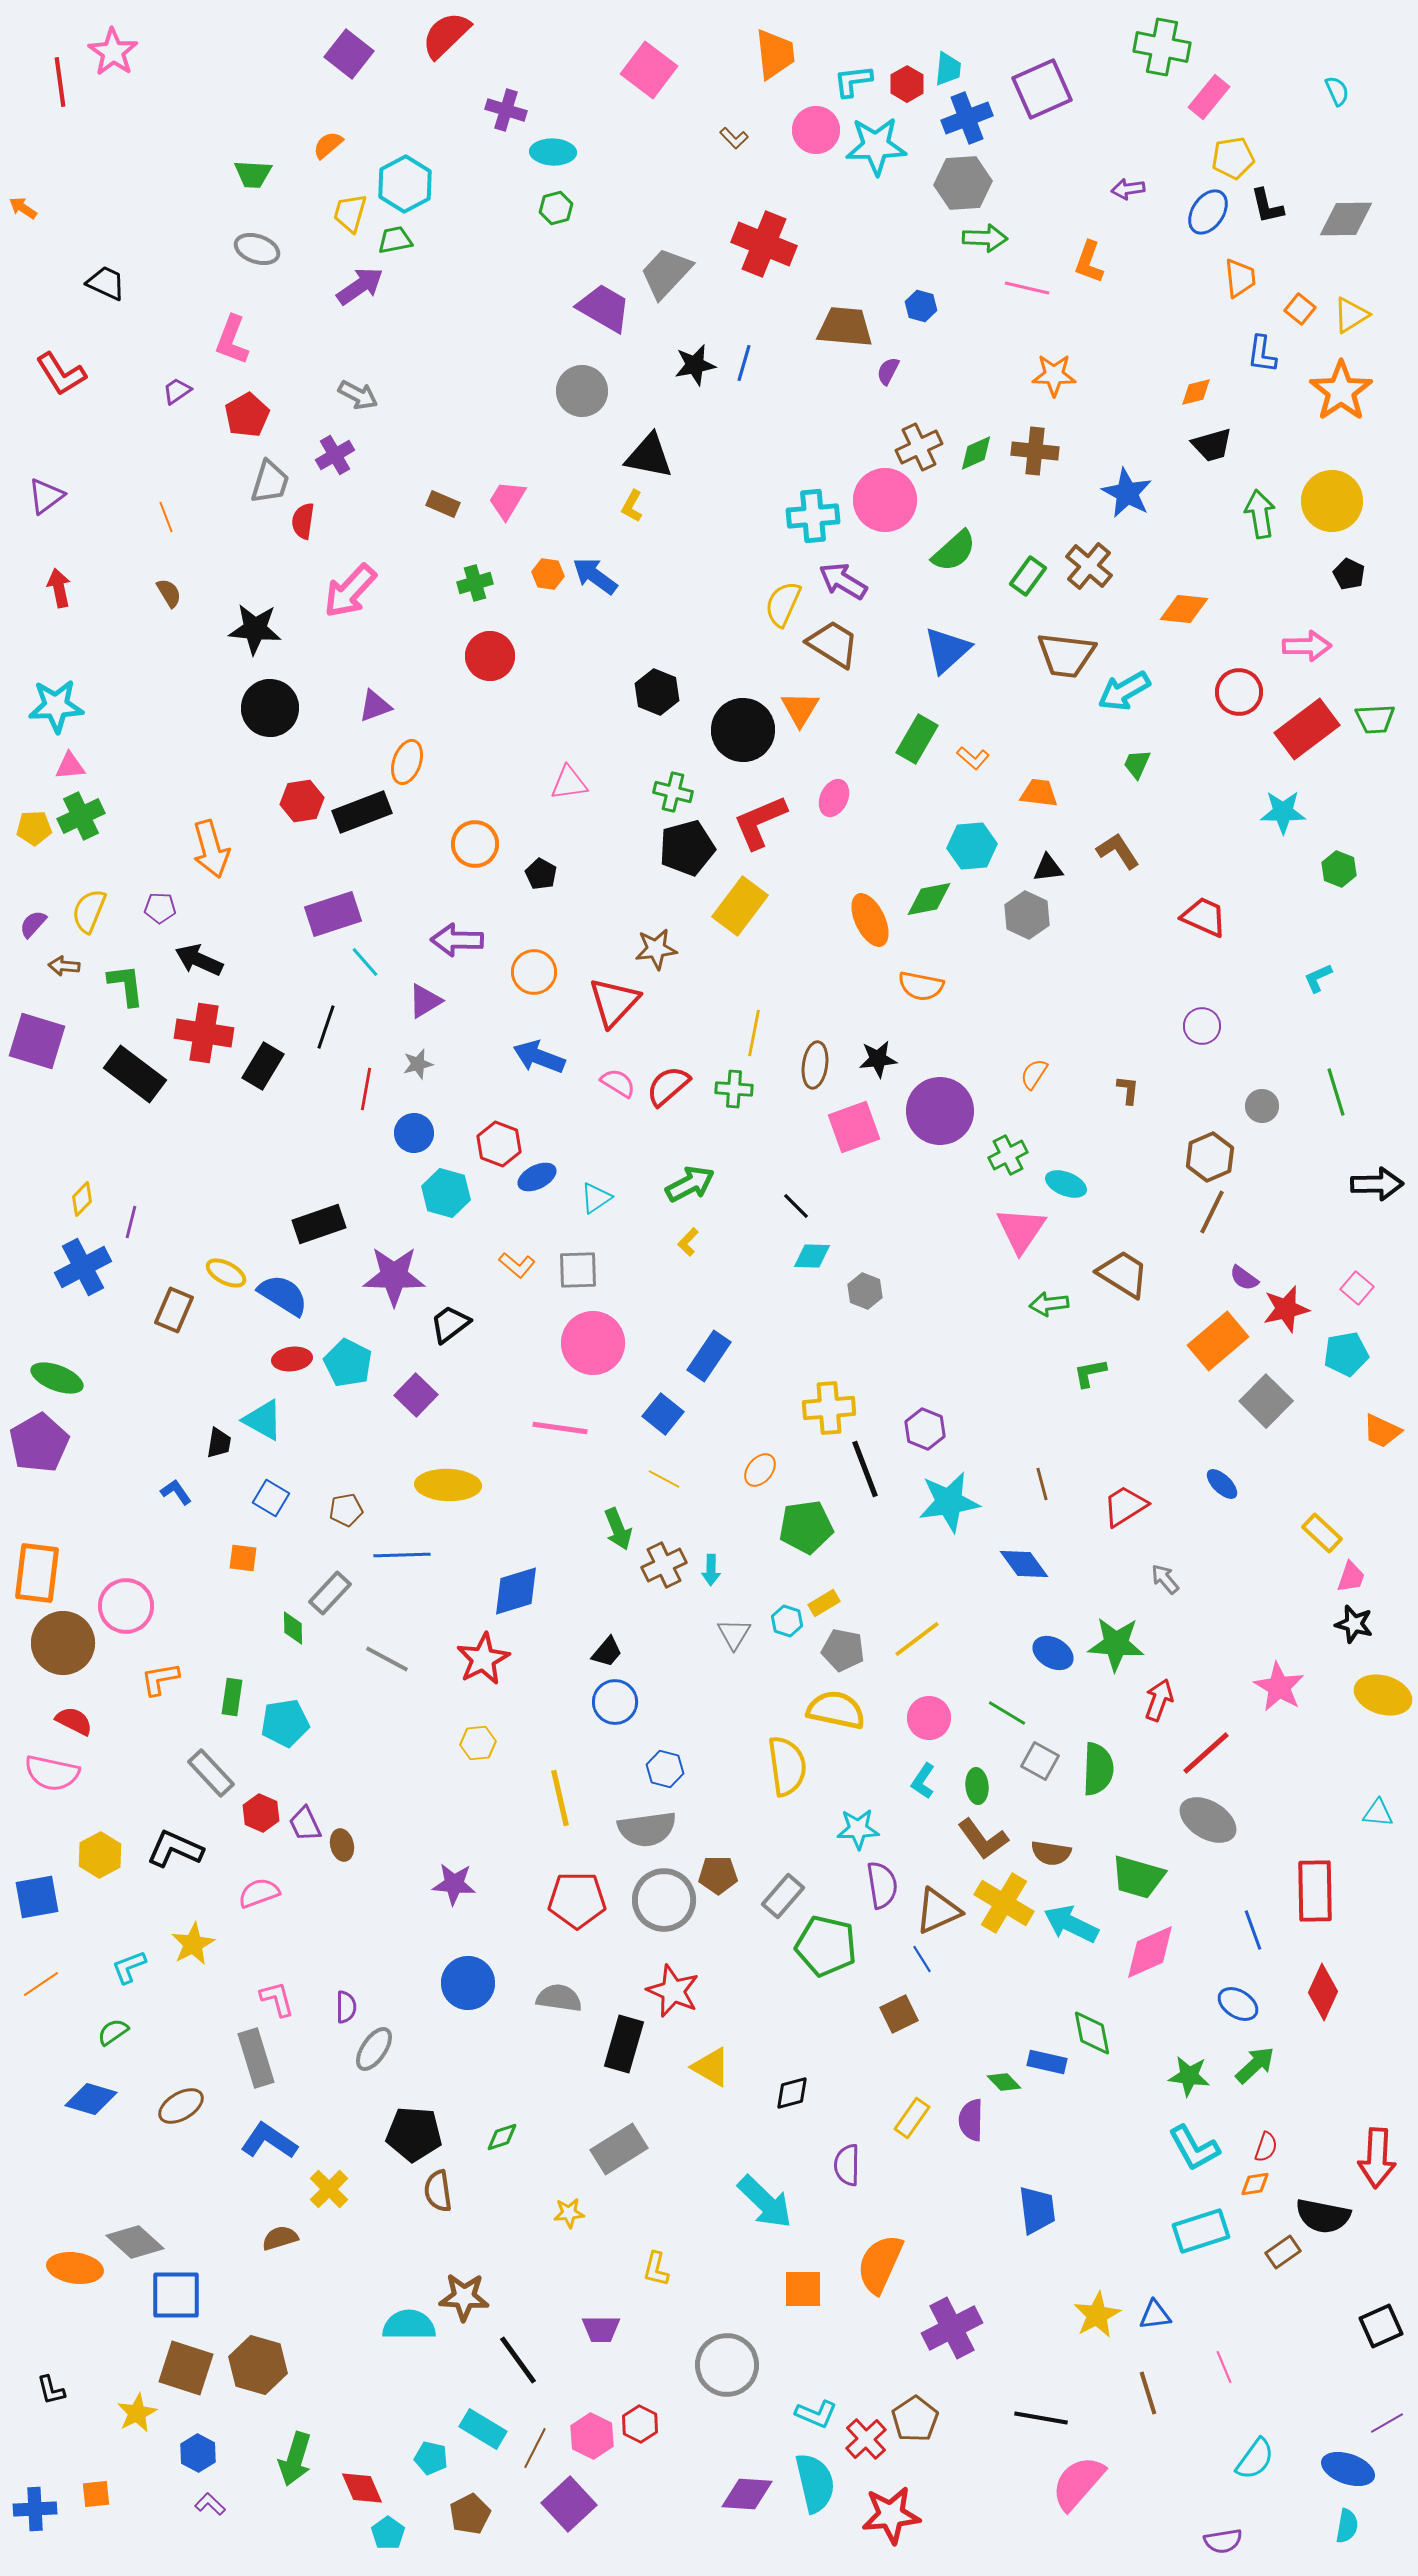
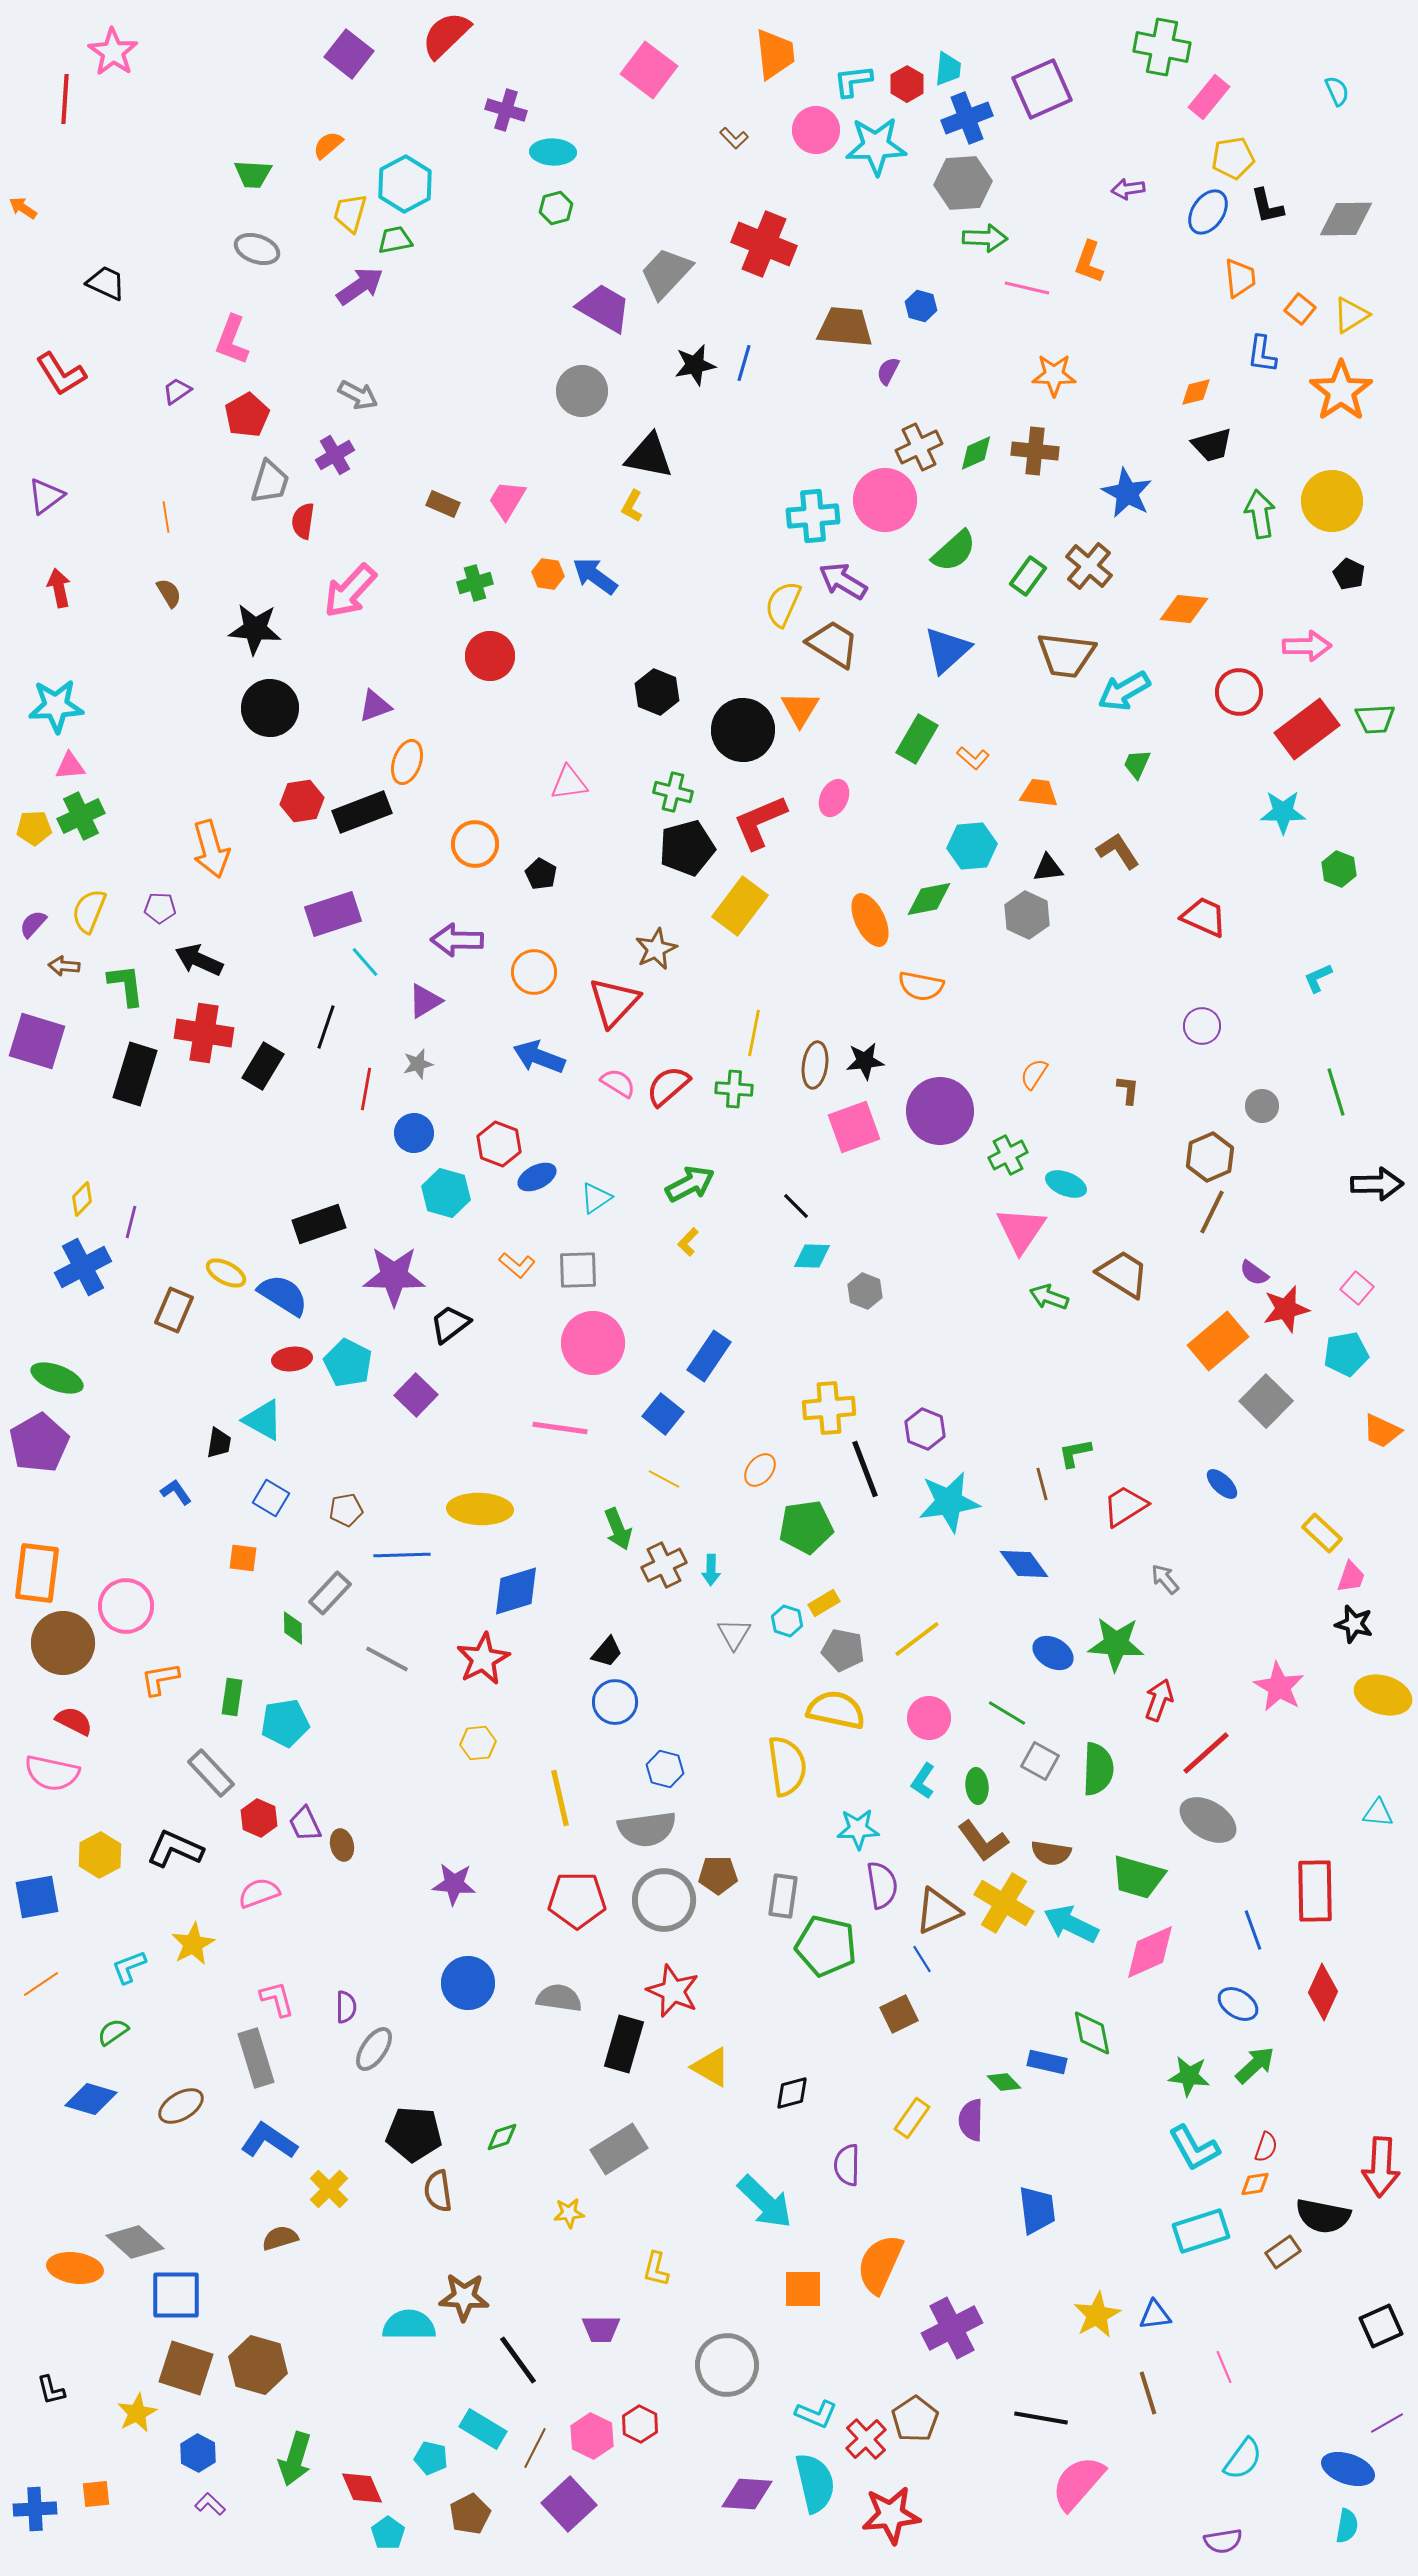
red line at (60, 82): moved 5 px right, 17 px down; rotated 12 degrees clockwise
orange line at (166, 517): rotated 12 degrees clockwise
brown star at (656, 949): rotated 18 degrees counterclockwise
black star at (878, 1059): moved 13 px left, 2 px down
black rectangle at (135, 1074): rotated 70 degrees clockwise
purple semicircle at (1244, 1278): moved 10 px right, 5 px up
green arrow at (1049, 1304): moved 7 px up; rotated 27 degrees clockwise
green L-shape at (1090, 1373): moved 15 px left, 80 px down
yellow ellipse at (448, 1485): moved 32 px right, 24 px down
red hexagon at (261, 1813): moved 2 px left, 5 px down
brown L-shape at (983, 1839): moved 2 px down
gray rectangle at (783, 1896): rotated 33 degrees counterclockwise
red arrow at (1377, 2158): moved 4 px right, 9 px down
cyan semicircle at (1255, 2459): moved 12 px left
